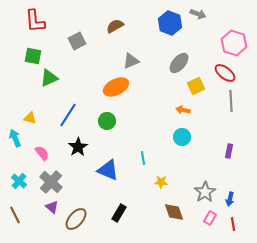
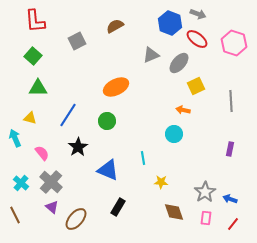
green square: rotated 30 degrees clockwise
gray triangle: moved 20 px right, 6 px up
red ellipse: moved 28 px left, 34 px up
green triangle: moved 11 px left, 10 px down; rotated 24 degrees clockwise
cyan circle: moved 8 px left, 3 px up
purple rectangle: moved 1 px right, 2 px up
cyan cross: moved 2 px right, 2 px down
blue arrow: rotated 96 degrees clockwise
black rectangle: moved 1 px left, 6 px up
pink rectangle: moved 4 px left; rotated 24 degrees counterclockwise
red line: rotated 48 degrees clockwise
